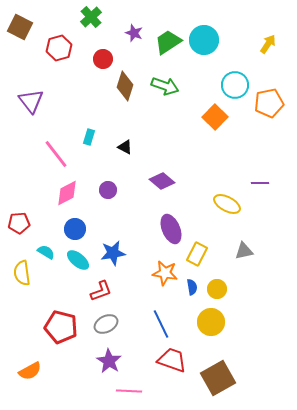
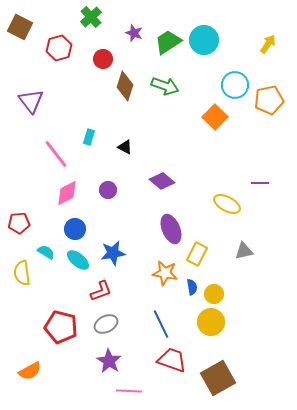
orange pentagon at (269, 103): moved 3 px up
yellow circle at (217, 289): moved 3 px left, 5 px down
